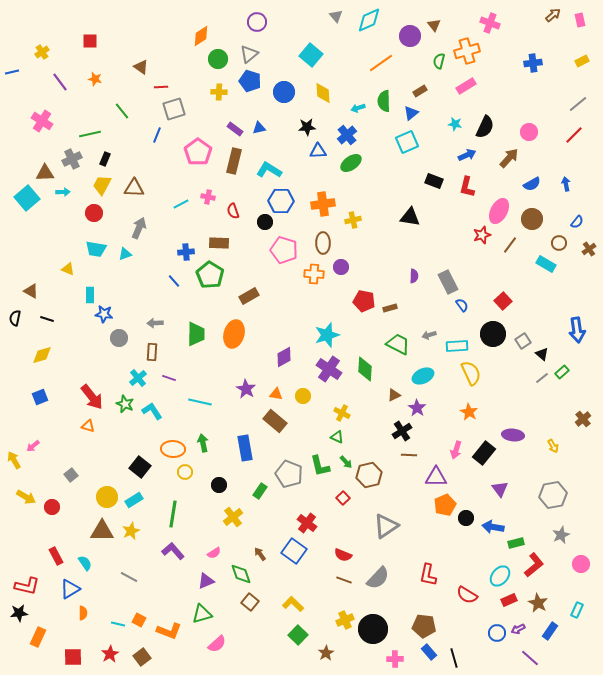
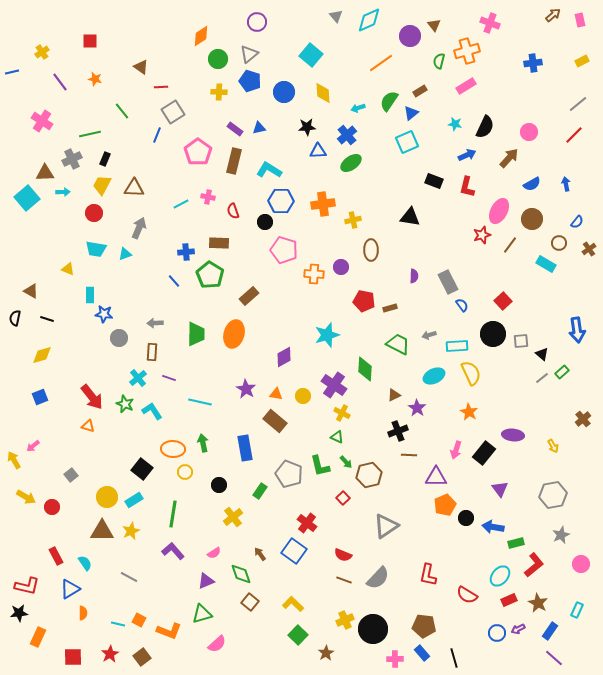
green semicircle at (384, 101): moved 5 px right; rotated 35 degrees clockwise
gray square at (174, 109): moved 1 px left, 3 px down; rotated 15 degrees counterclockwise
brown ellipse at (323, 243): moved 48 px right, 7 px down
brown rectangle at (249, 296): rotated 12 degrees counterclockwise
gray square at (523, 341): moved 2 px left; rotated 28 degrees clockwise
purple cross at (329, 369): moved 5 px right, 16 px down
cyan ellipse at (423, 376): moved 11 px right
black cross at (402, 431): moved 4 px left; rotated 12 degrees clockwise
black square at (140, 467): moved 2 px right, 2 px down
blue rectangle at (429, 652): moved 7 px left, 1 px down
purple line at (530, 658): moved 24 px right
